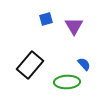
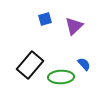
blue square: moved 1 px left
purple triangle: rotated 18 degrees clockwise
green ellipse: moved 6 px left, 5 px up
